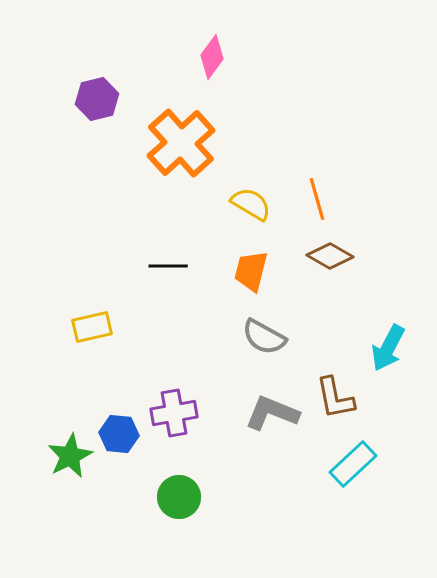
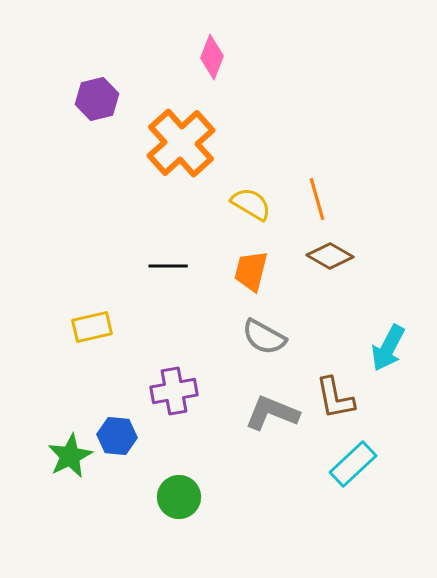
pink diamond: rotated 15 degrees counterclockwise
purple cross: moved 22 px up
blue hexagon: moved 2 px left, 2 px down
